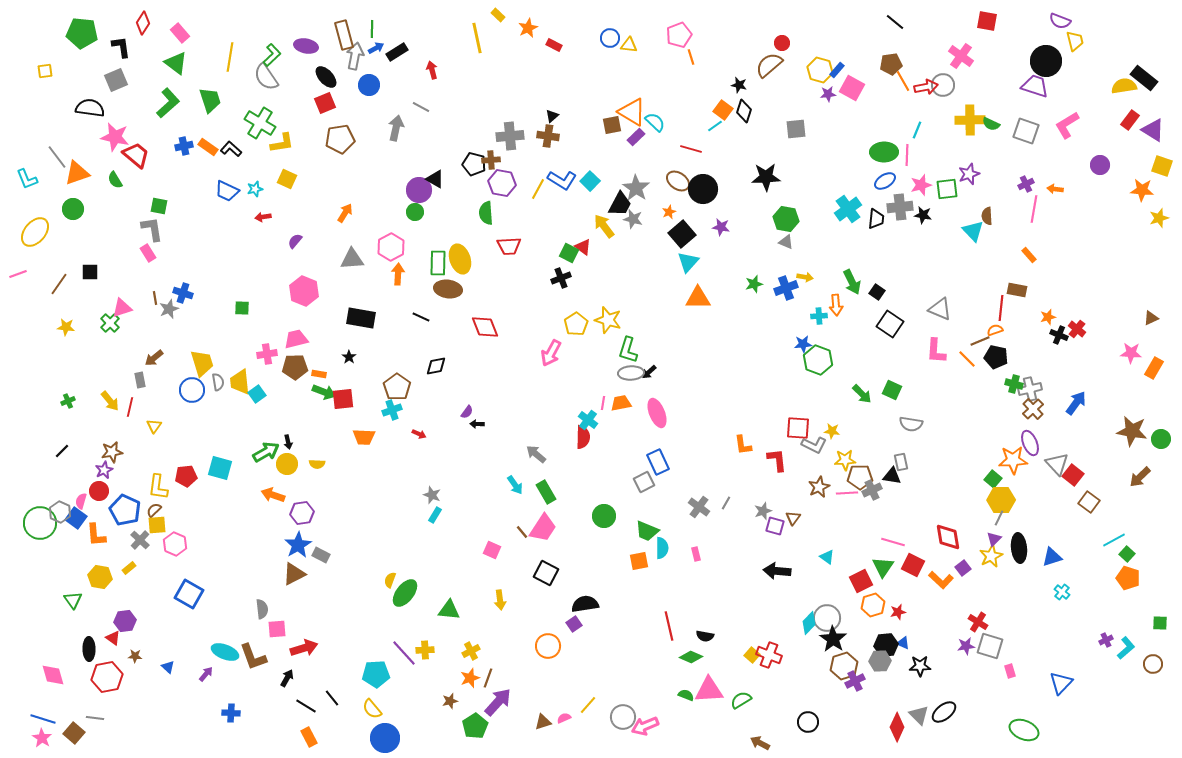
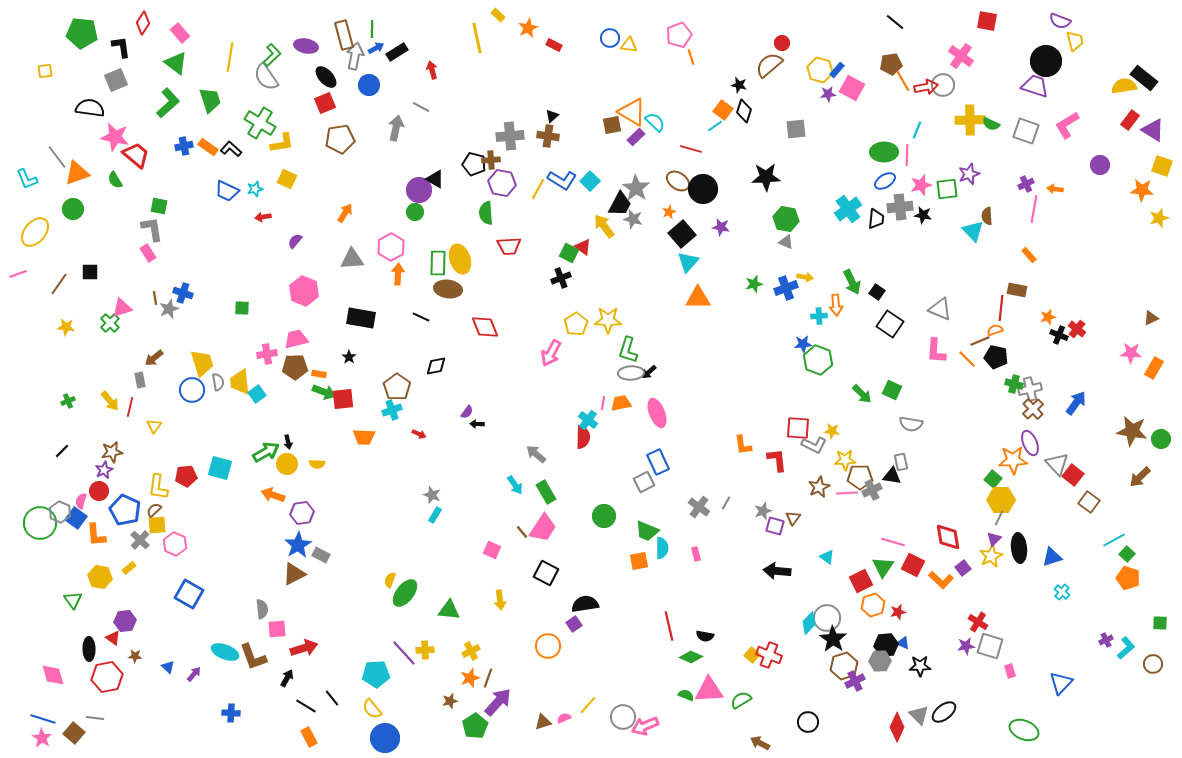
yellow star at (608, 320): rotated 16 degrees counterclockwise
purple arrow at (206, 674): moved 12 px left
